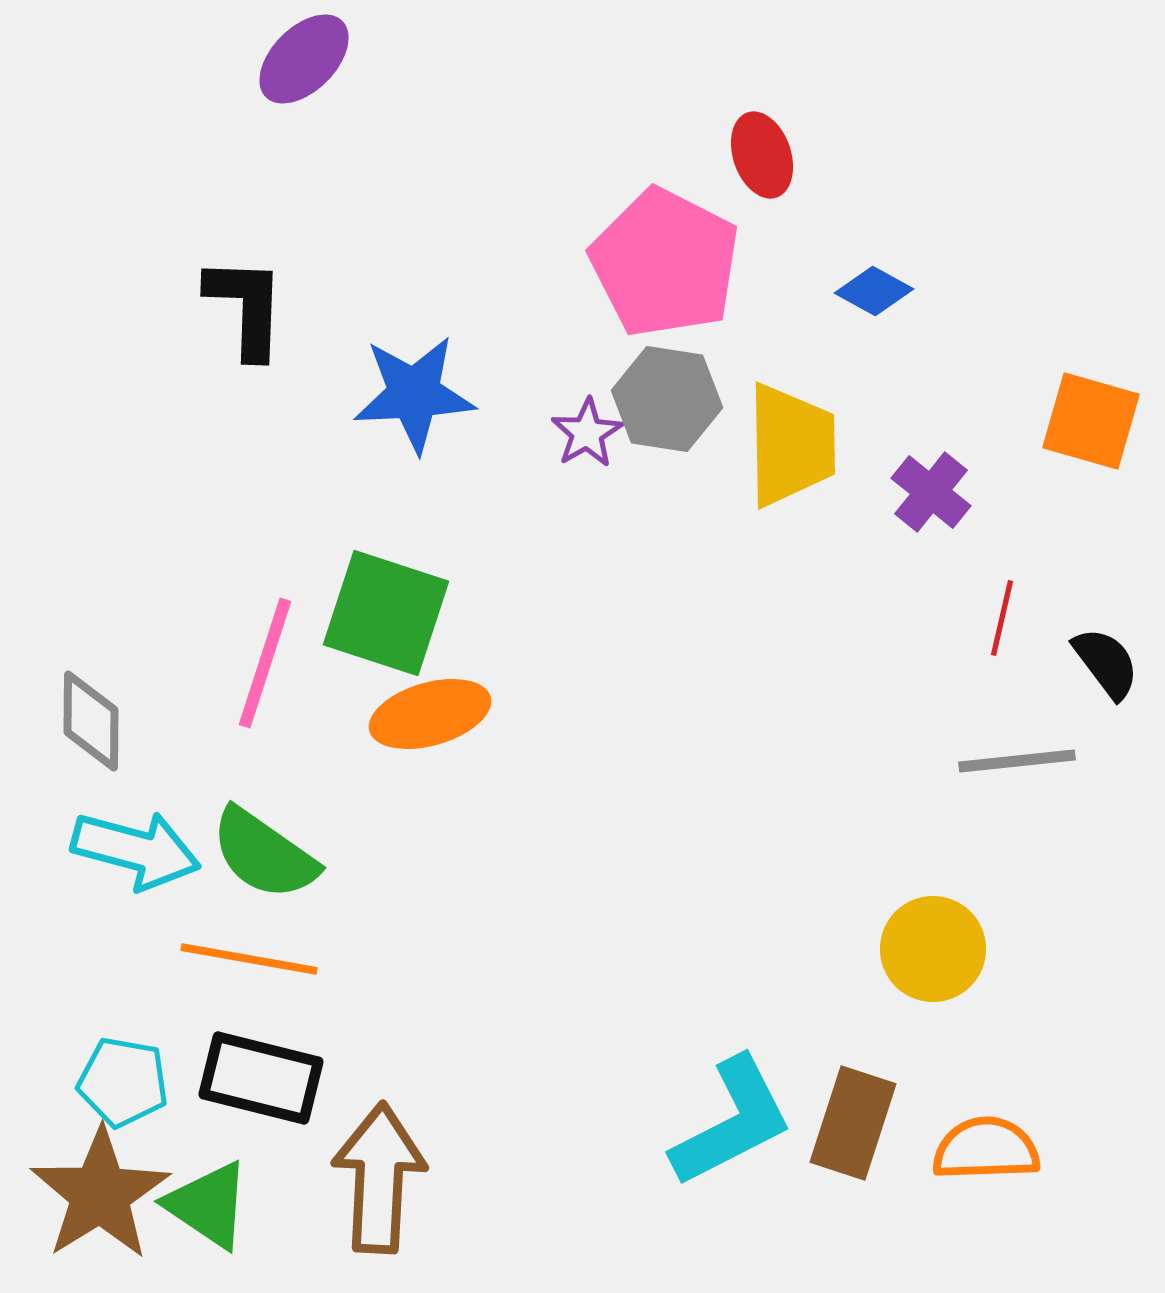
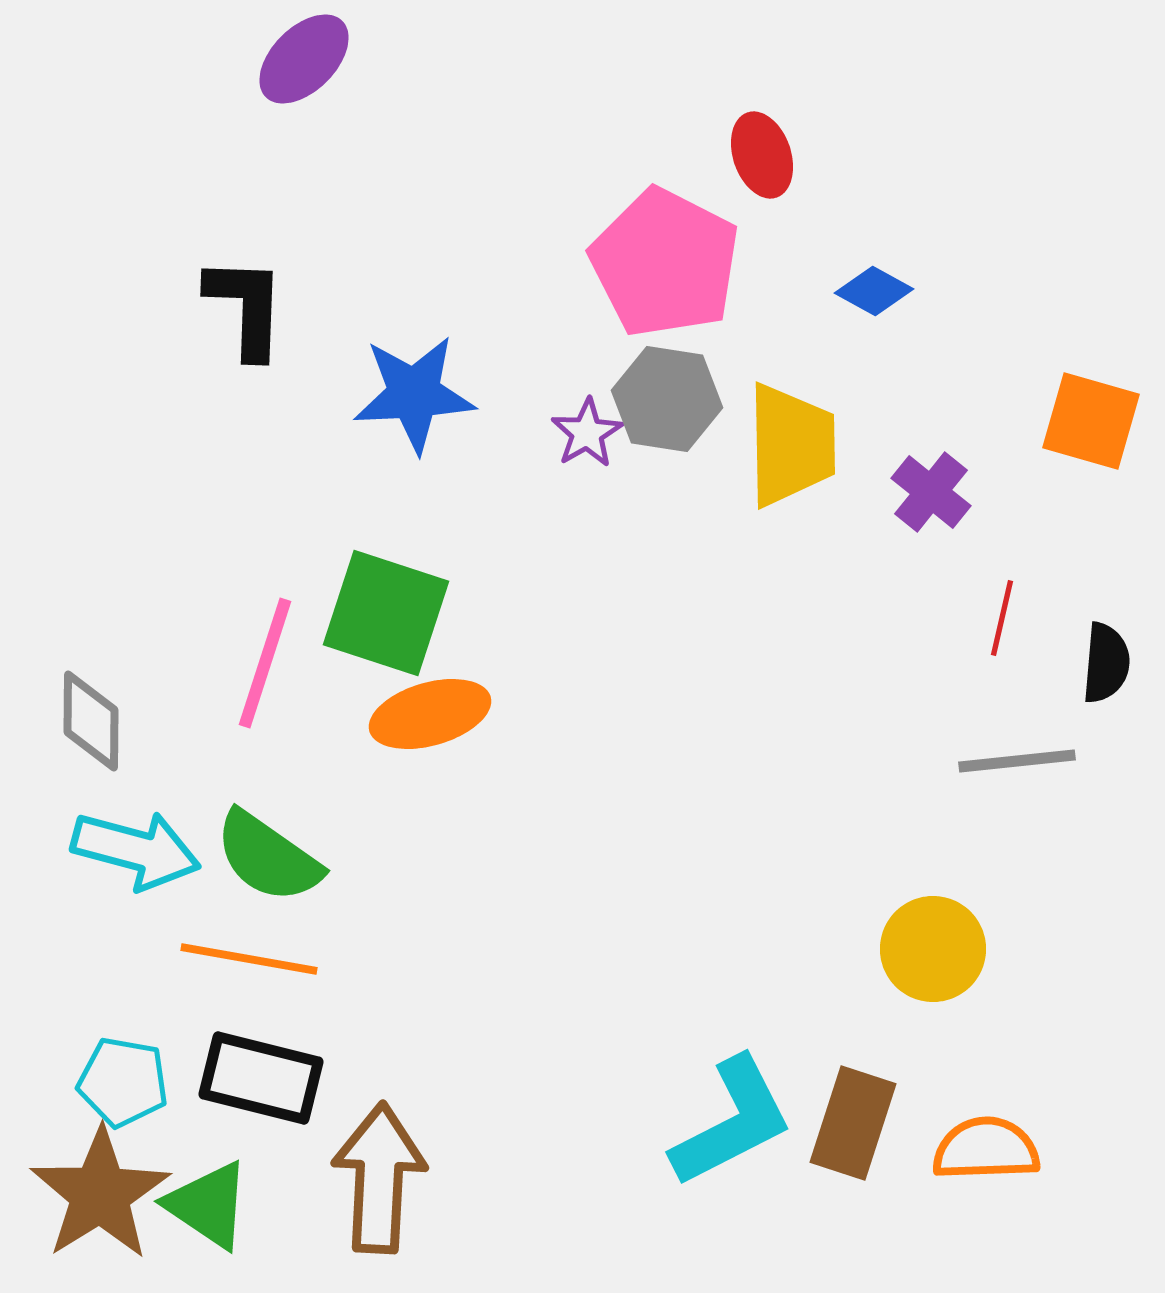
black semicircle: rotated 42 degrees clockwise
green semicircle: moved 4 px right, 3 px down
